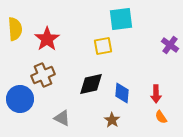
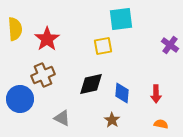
orange semicircle: moved 7 px down; rotated 136 degrees clockwise
